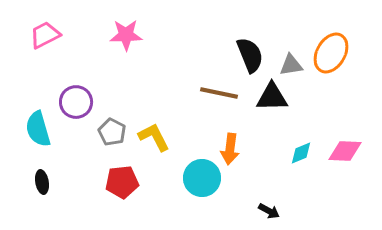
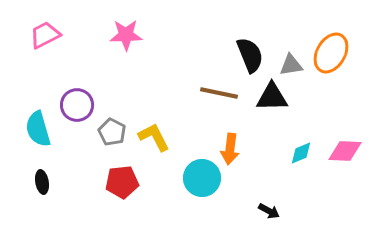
purple circle: moved 1 px right, 3 px down
